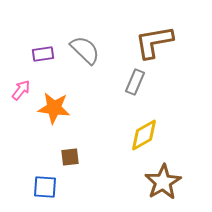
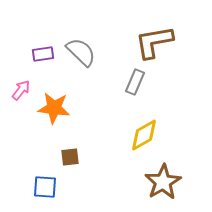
gray semicircle: moved 4 px left, 2 px down
